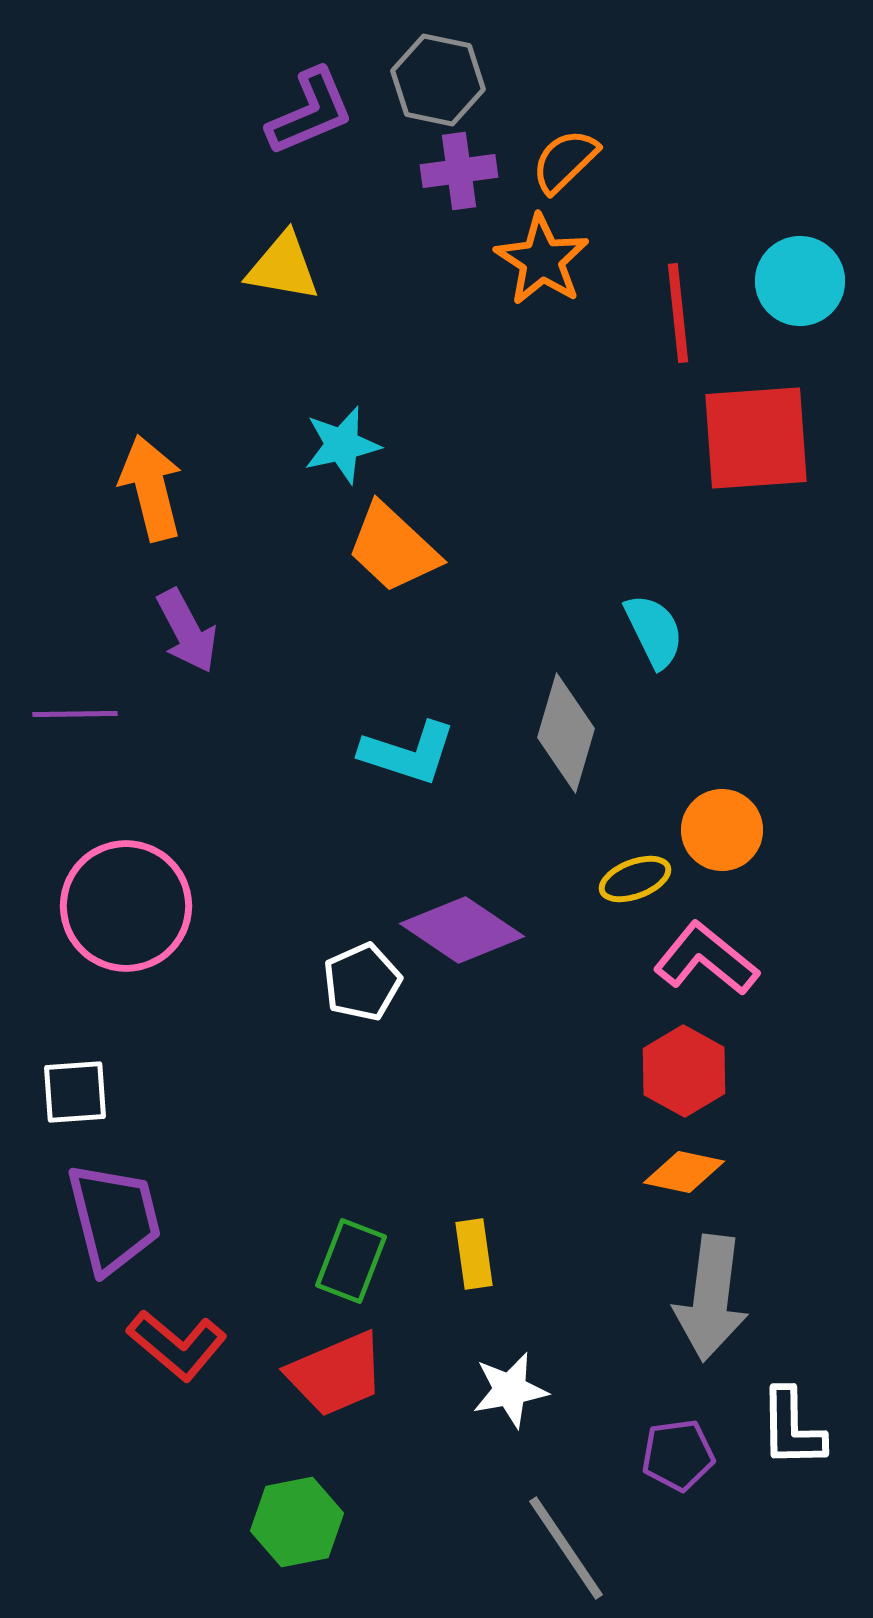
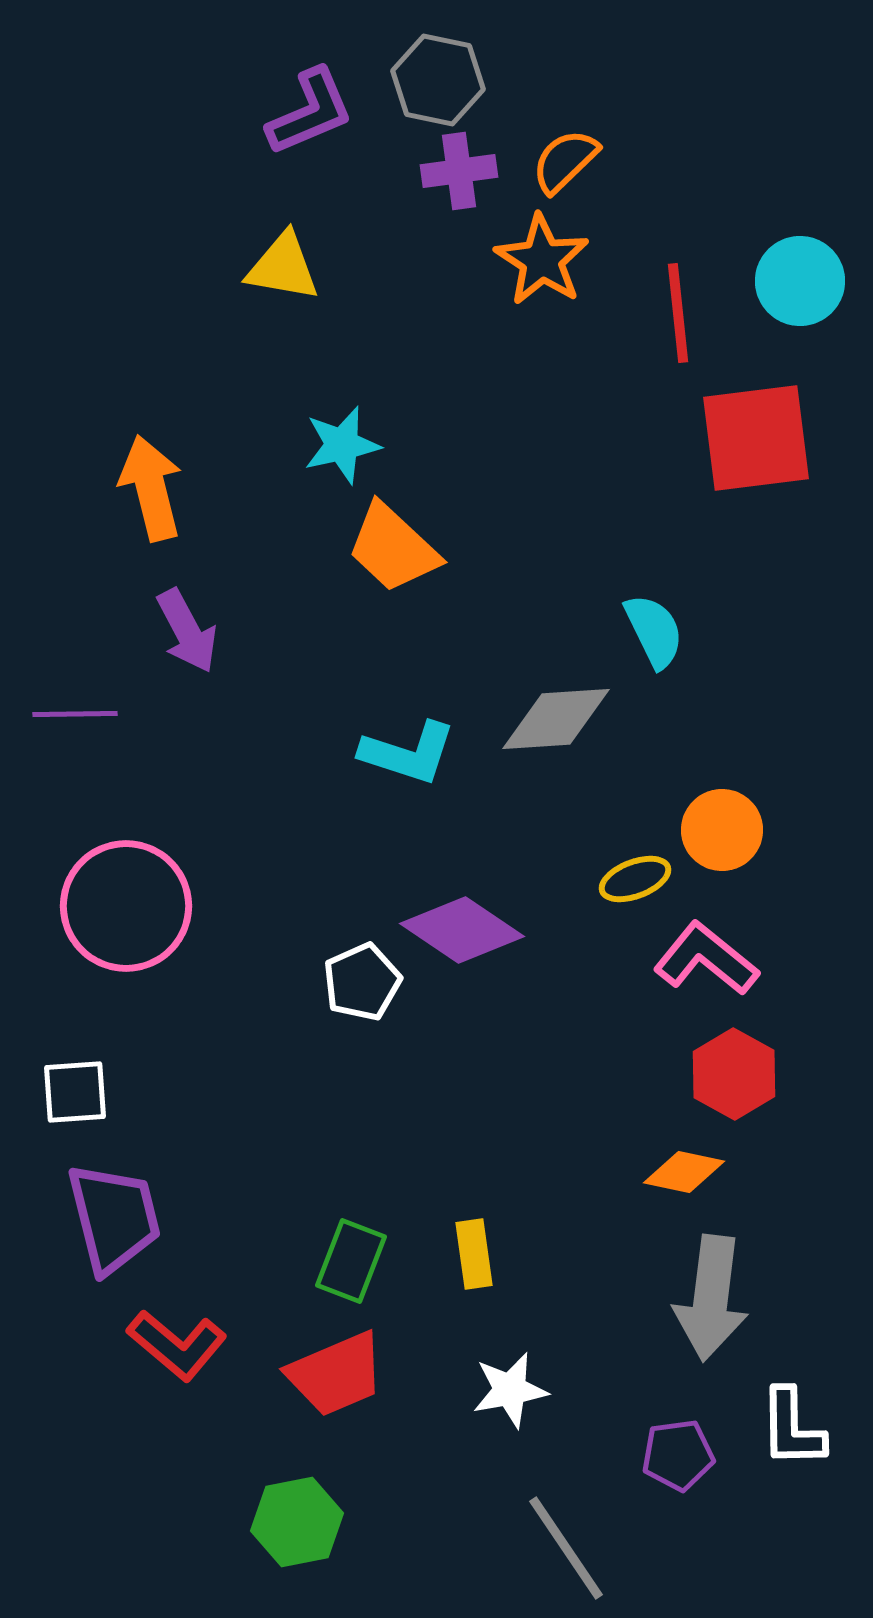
red square: rotated 3 degrees counterclockwise
gray diamond: moved 10 px left, 14 px up; rotated 70 degrees clockwise
red hexagon: moved 50 px right, 3 px down
